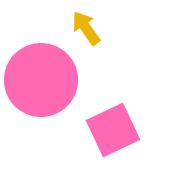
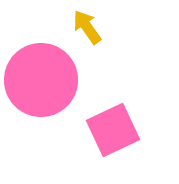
yellow arrow: moved 1 px right, 1 px up
